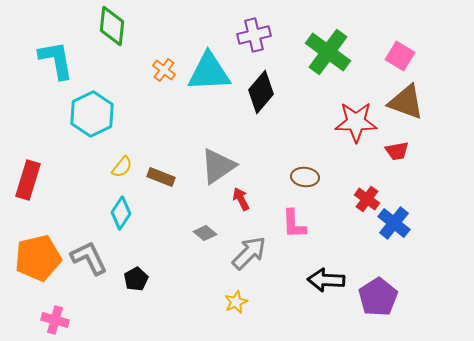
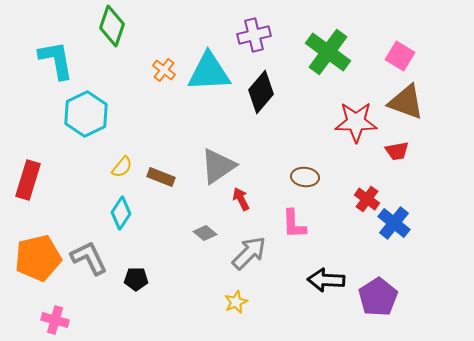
green diamond: rotated 12 degrees clockwise
cyan hexagon: moved 6 px left
black pentagon: rotated 30 degrees clockwise
